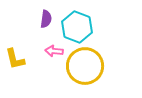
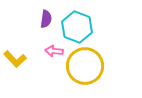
yellow L-shape: rotated 30 degrees counterclockwise
